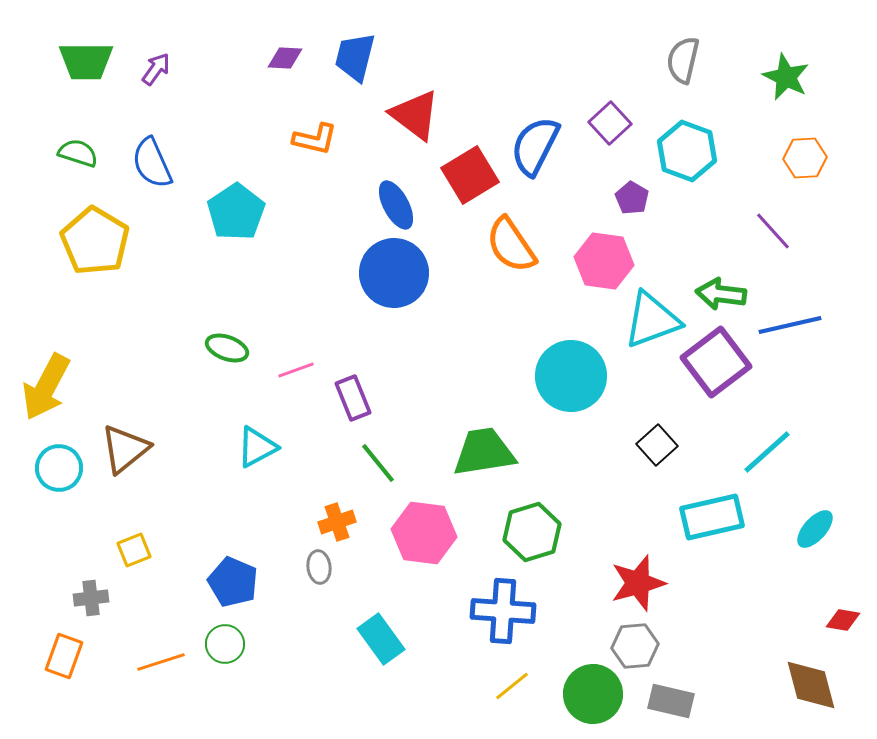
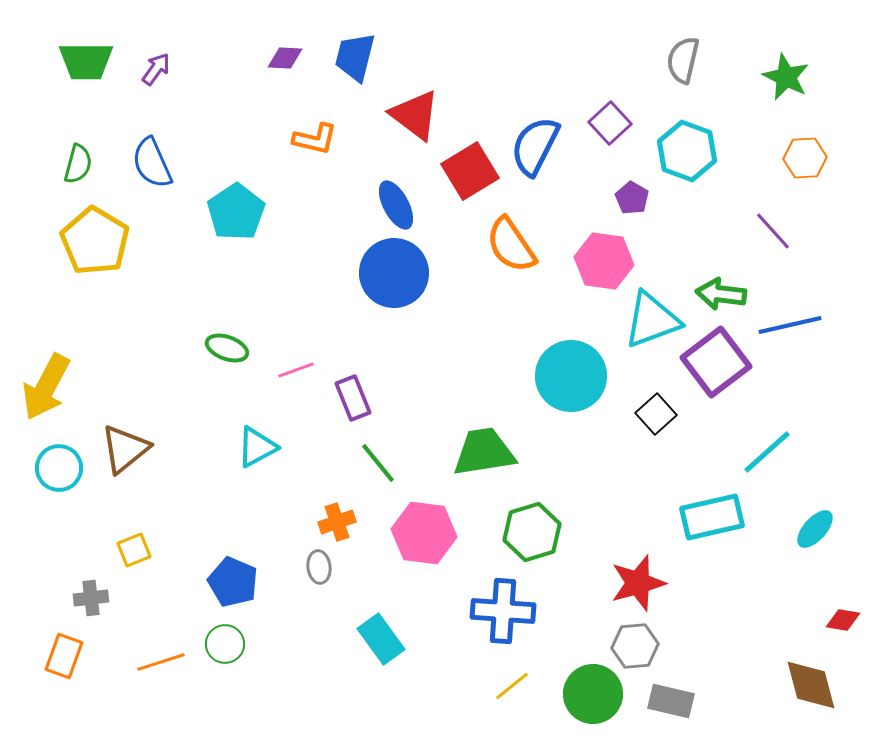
green semicircle at (78, 153): moved 11 px down; rotated 87 degrees clockwise
red square at (470, 175): moved 4 px up
black square at (657, 445): moved 1 px left, 31 px up
